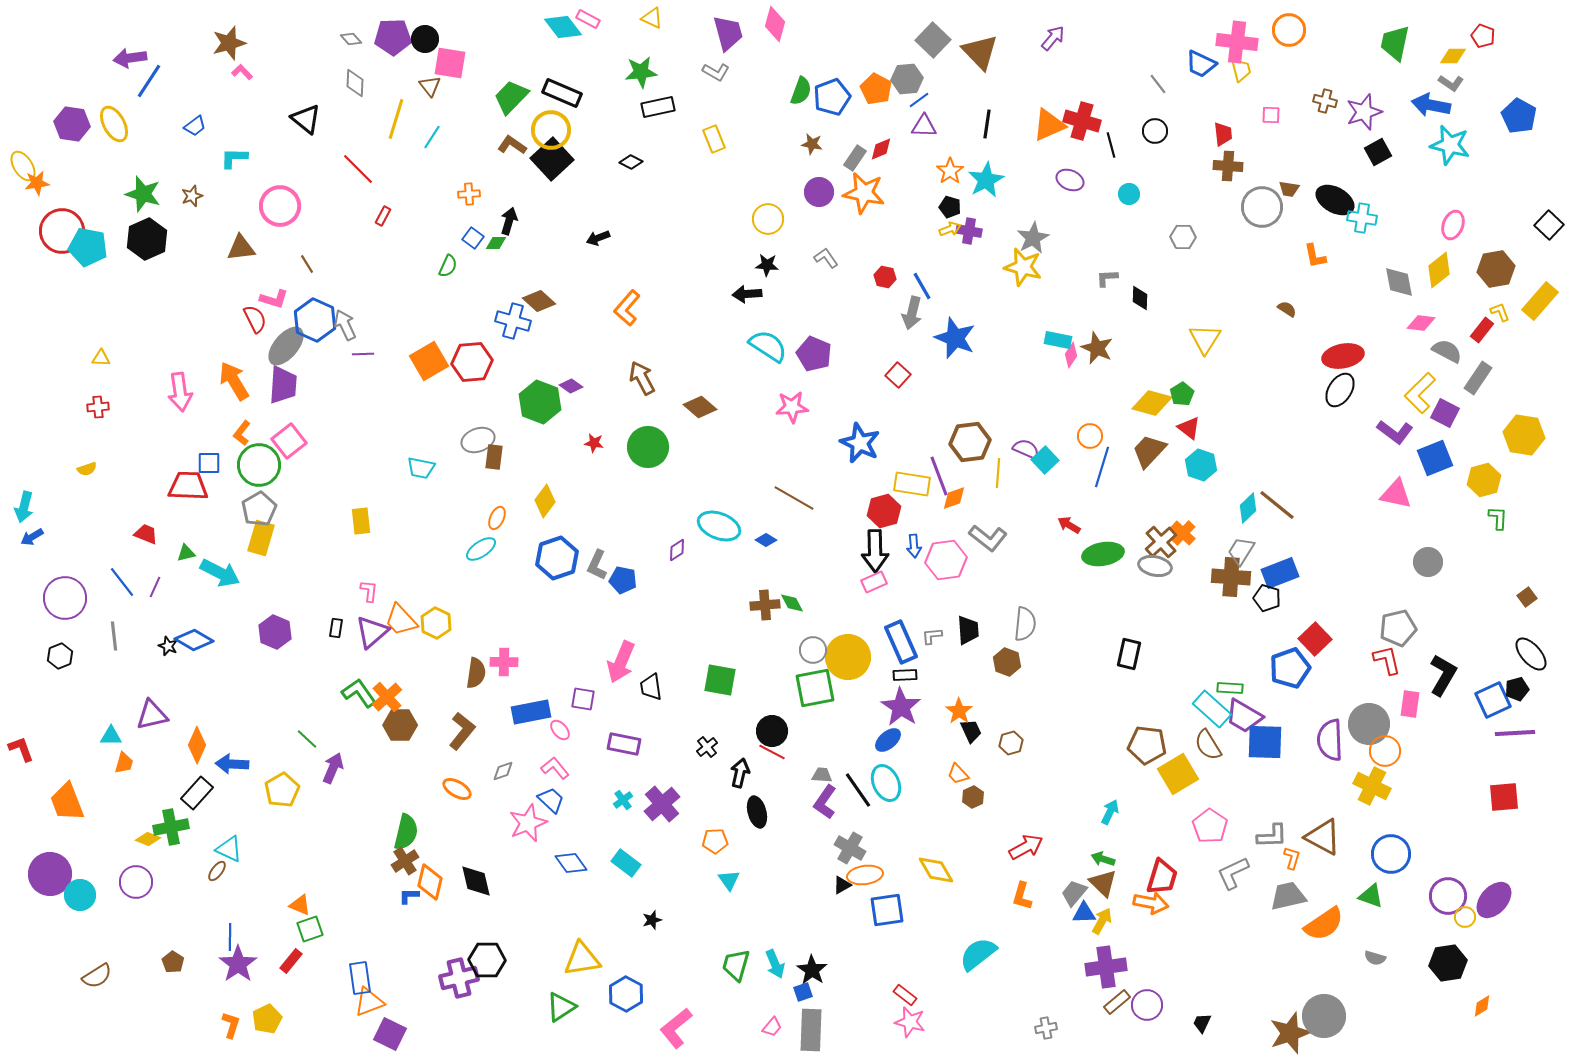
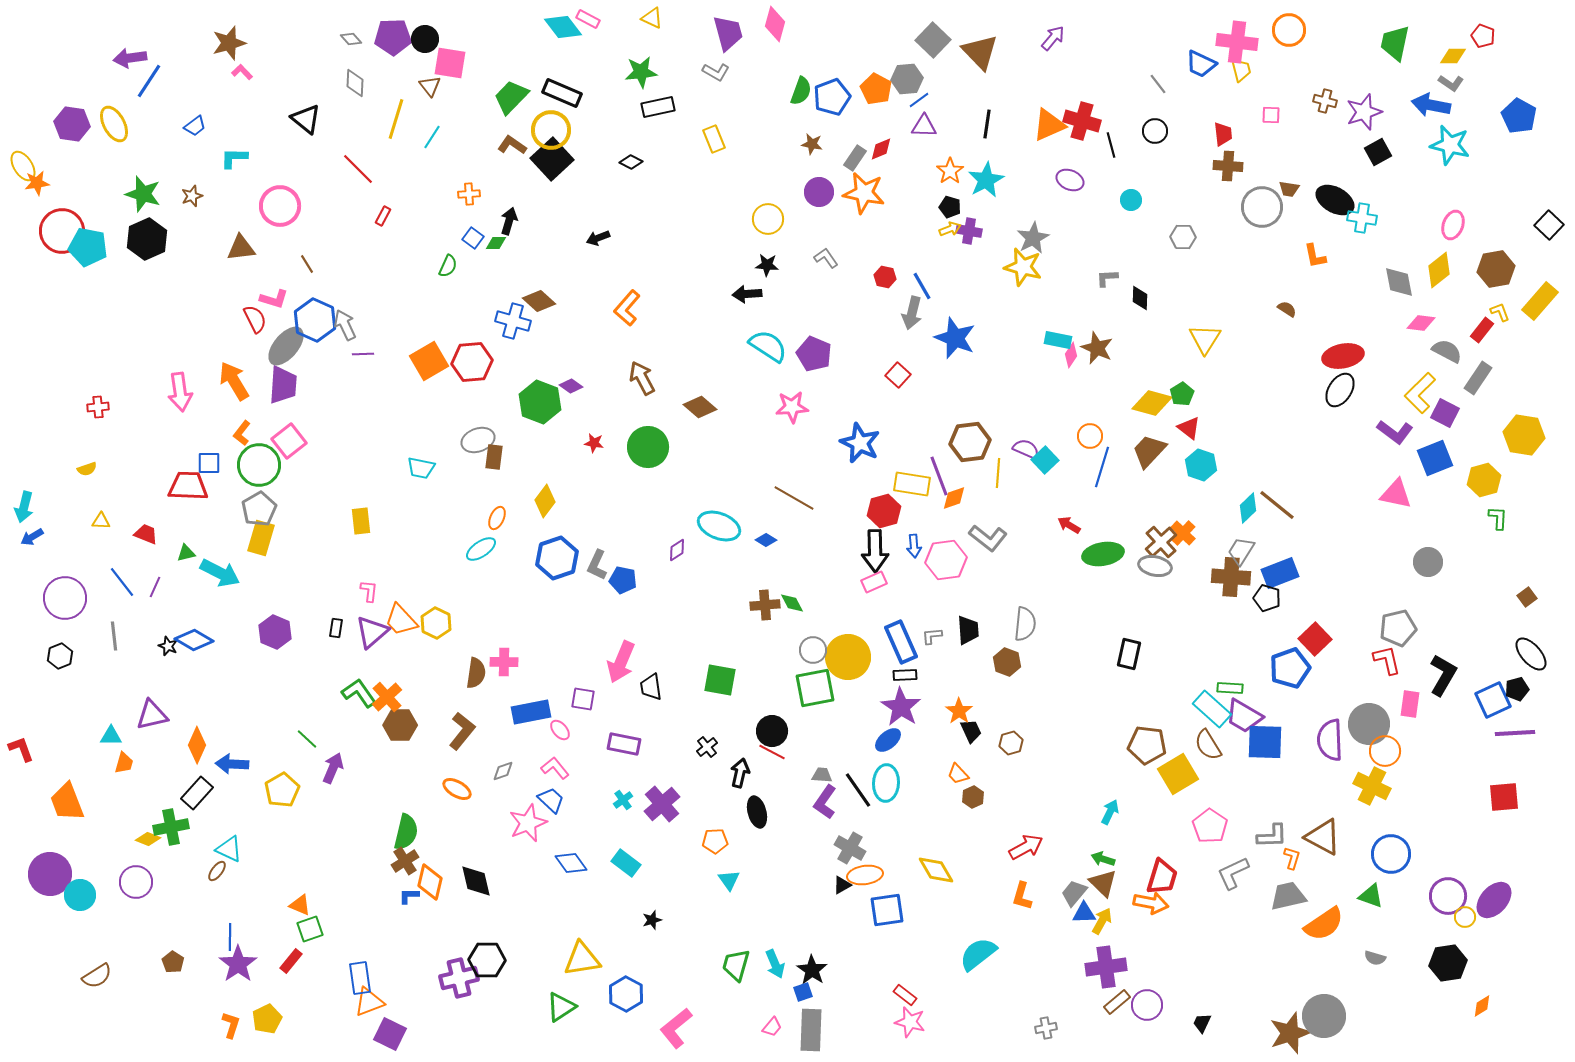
cyan circle at (1129, 194): moved 2 px right, 6 px down
yellow triangle at (101, 358): moved 163 px down
cyan ellipse at (886, 783): rotated 27 degrees clockwise
